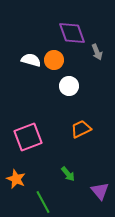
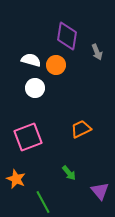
purple diamond: moved 5 px left, 3 px down; rotated 28 degrees clockwise
orange circle: moved 2 px right, 5 px down
white circle: moved 34 px left, 2 px down
green arrow: moved 1 px right, 1 px up
